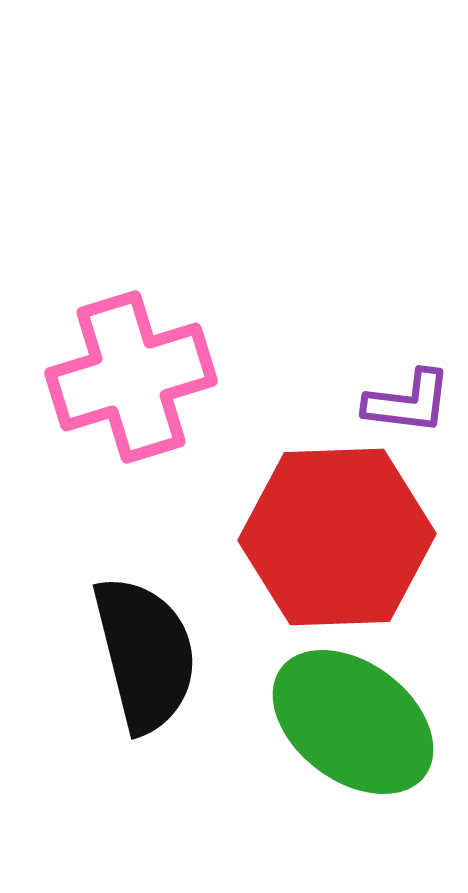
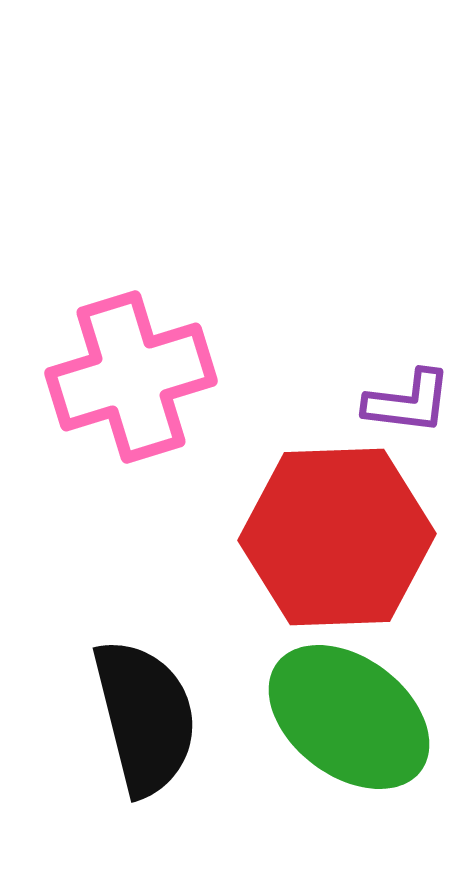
black semicircle: moved 63 px down
green ellipse: moved 4 px left, 5 px up
